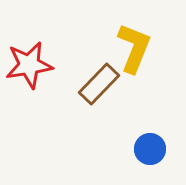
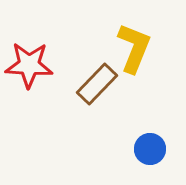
red star: rotated 12 degrees clockwise
brown rectangle: moved 2 px left
